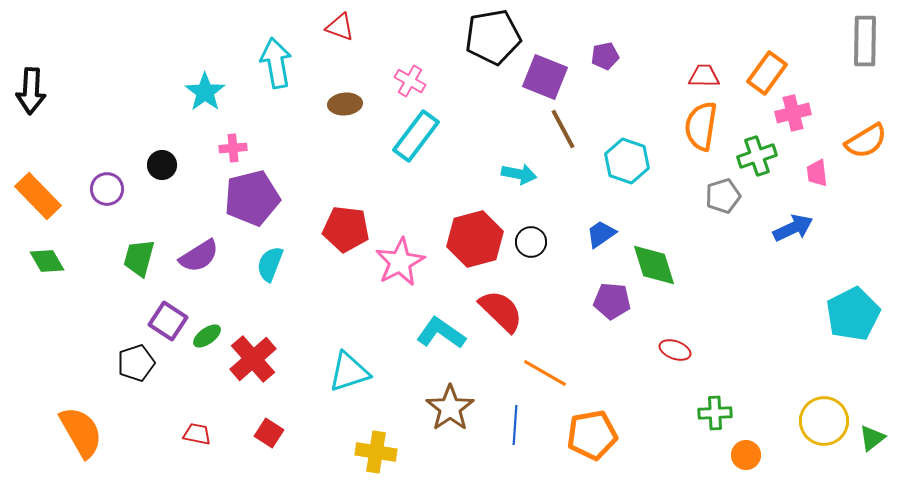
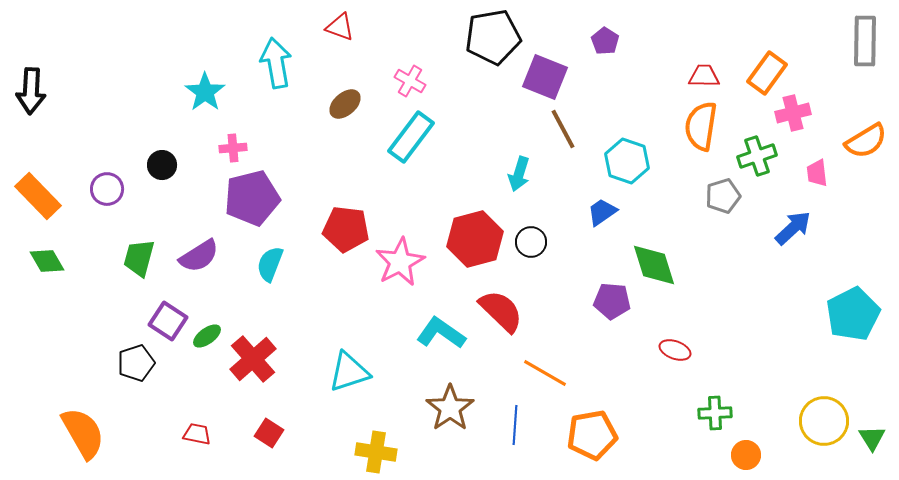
purple pentagon at (605, 56): moved 15 px up; rotated 28 degrees counterclockwise
brown ellipse at (345, 104): rotated 36 degrees counterclockwise
cyan rectangle at (416, 136): moved 5 px left, 1 px down
cyan arrow at (519, 174): rotated 96 degrees clockwise
blue arrow at (793, 228): rotated 18 degrees counterclockwise
blue trapezoid at (601, 234): moved 1 px right, 22 px up
orange semicircle at (81, 432): moved 2 px right, 1 px down
green triangle at (872, 438): rotated 24 degrees counterclockwise
